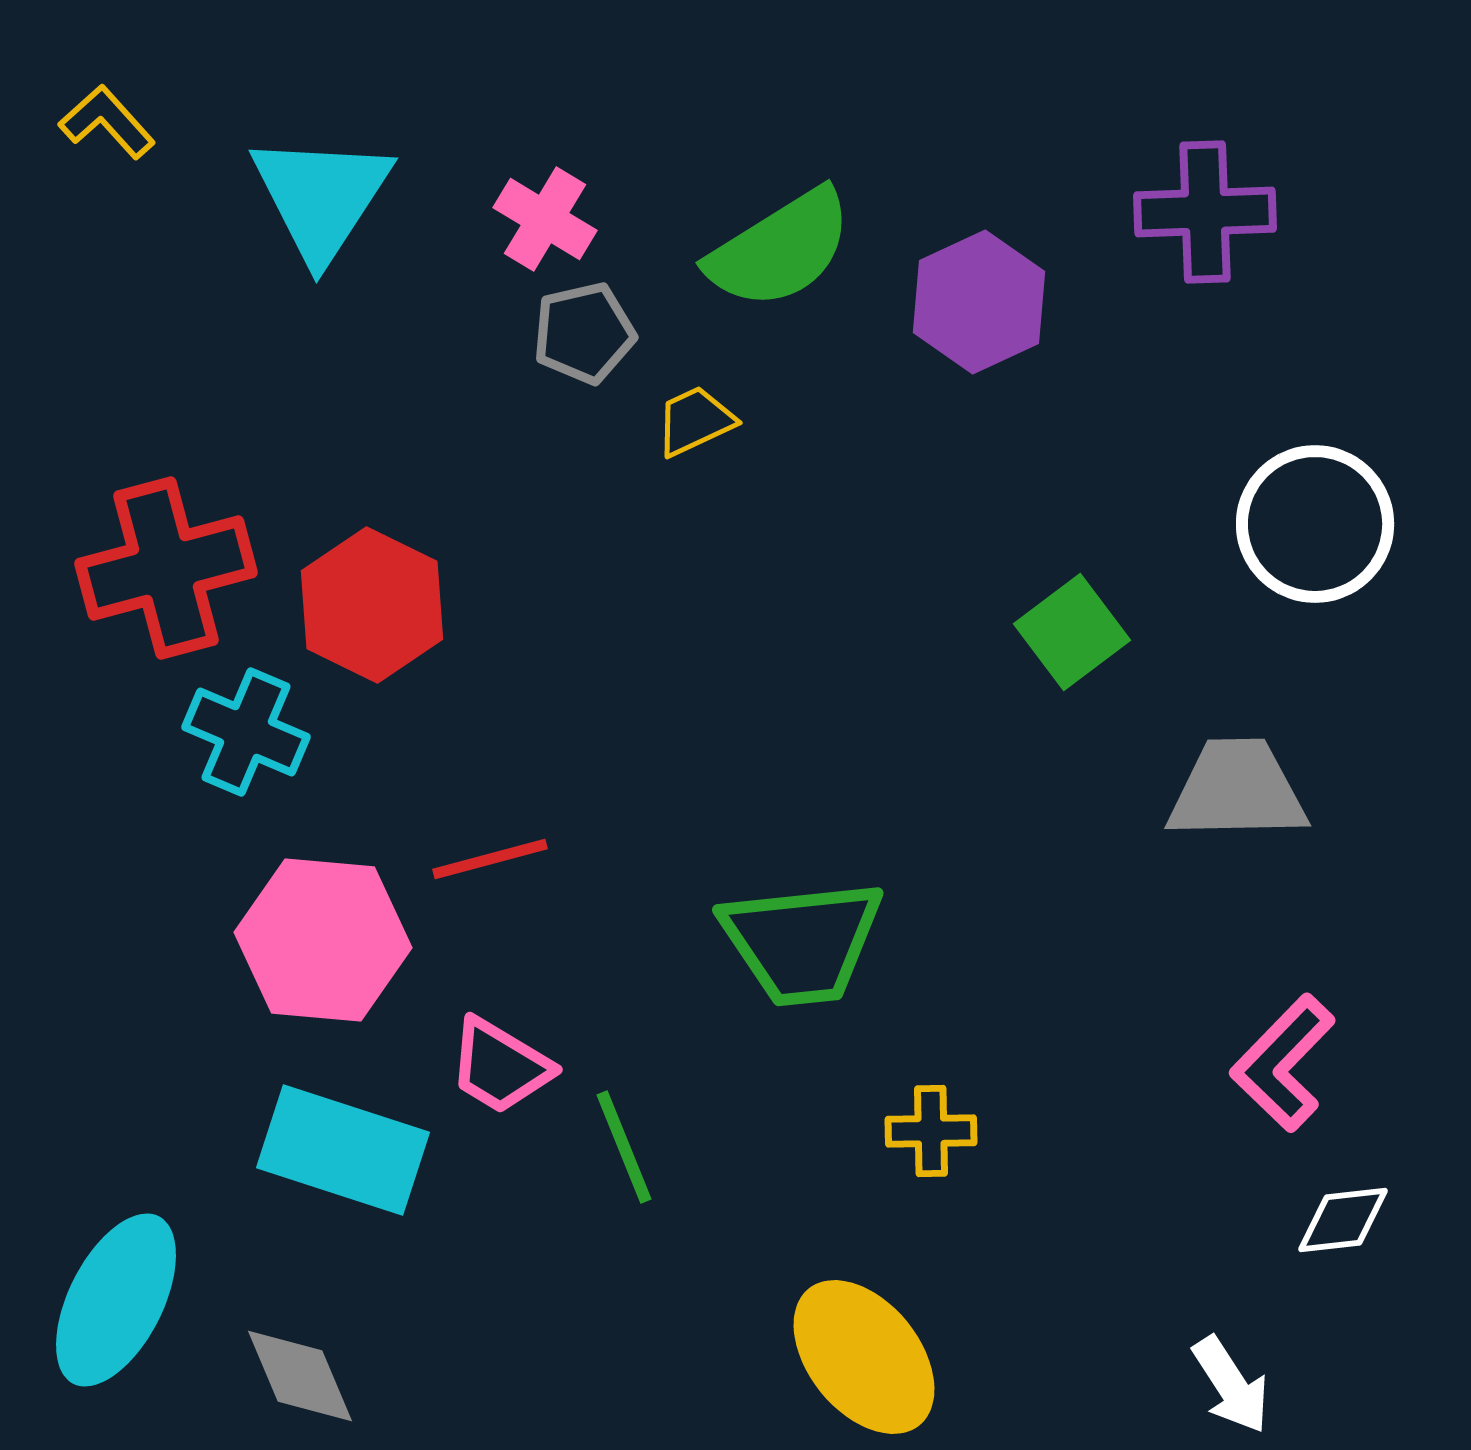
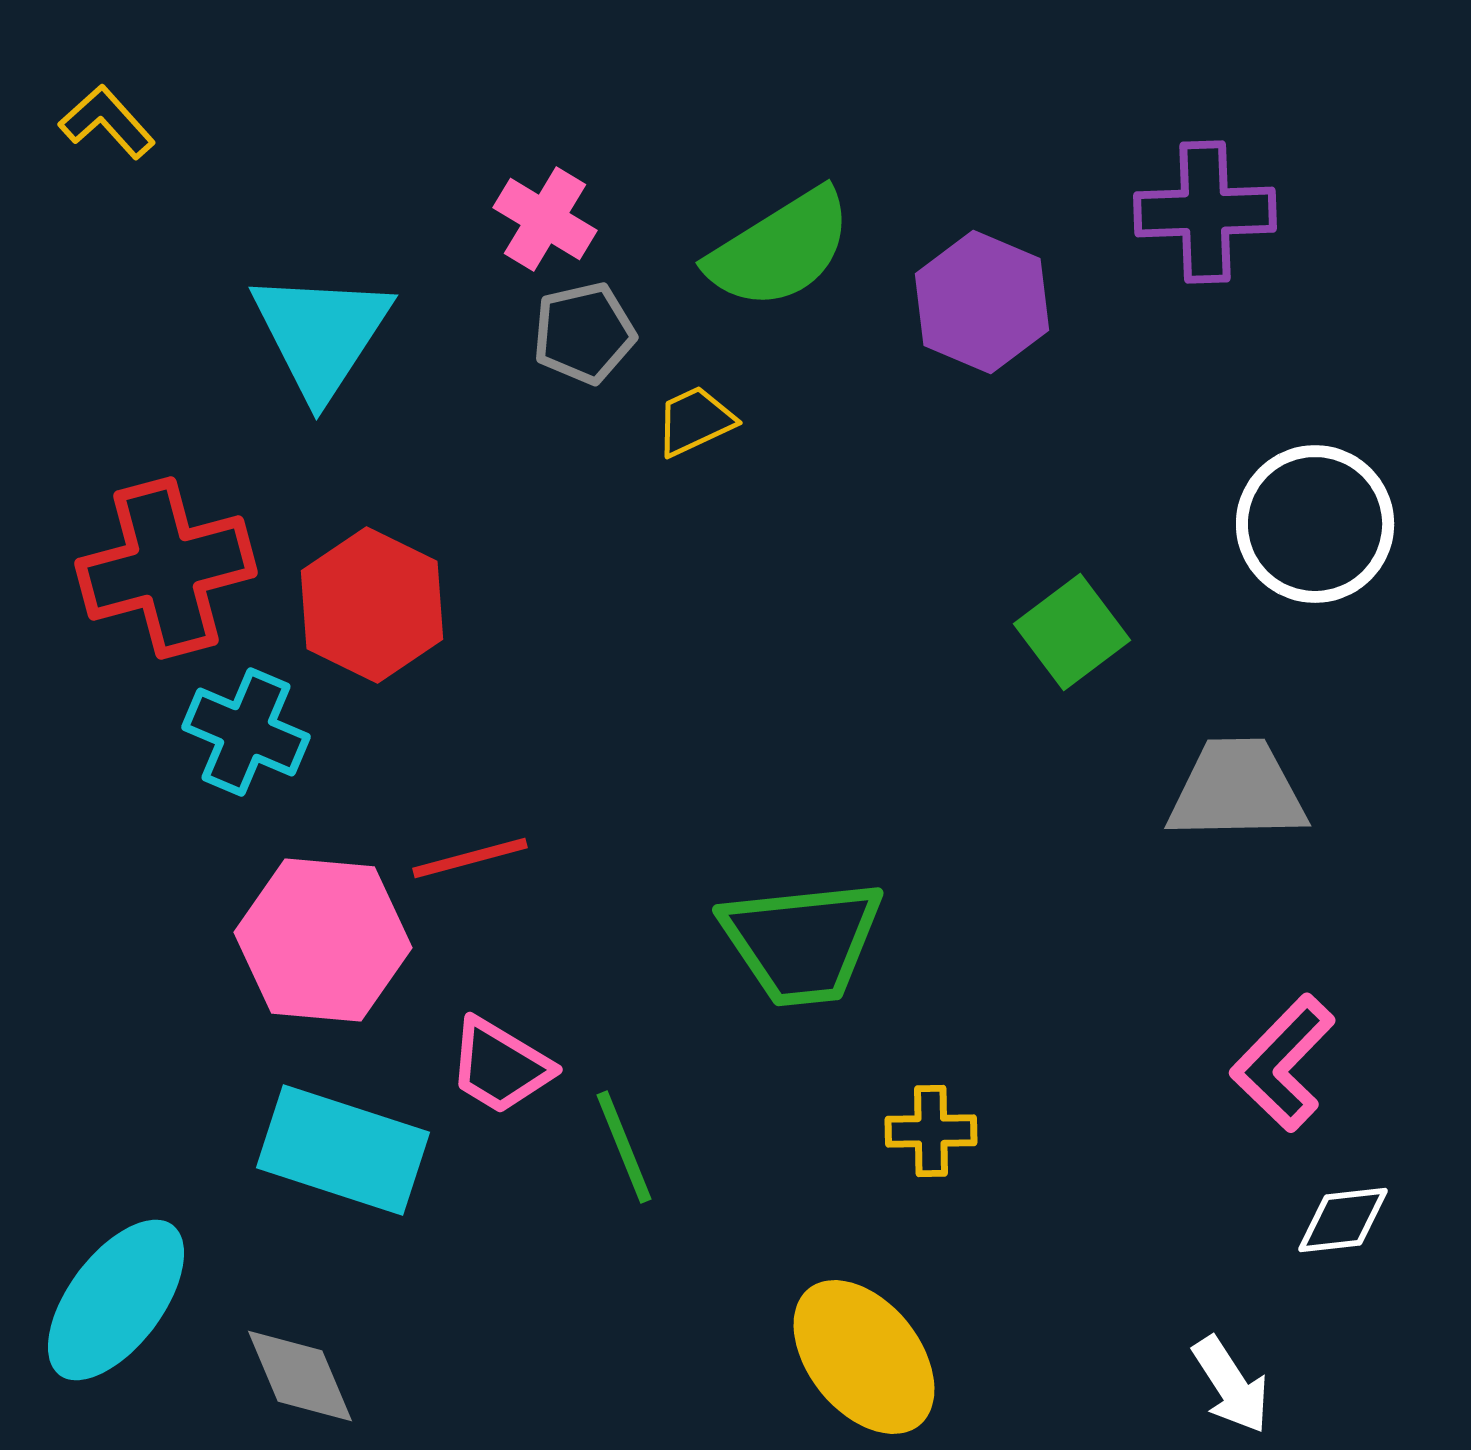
cyan triangle: moved 137 px down
purple hexagon: moved 3 px right; rotated 12 degrees counterclockwise
red line: moved 20 px left, 1 px up
cyan ellipse: rotated 10 degrees clockwise
